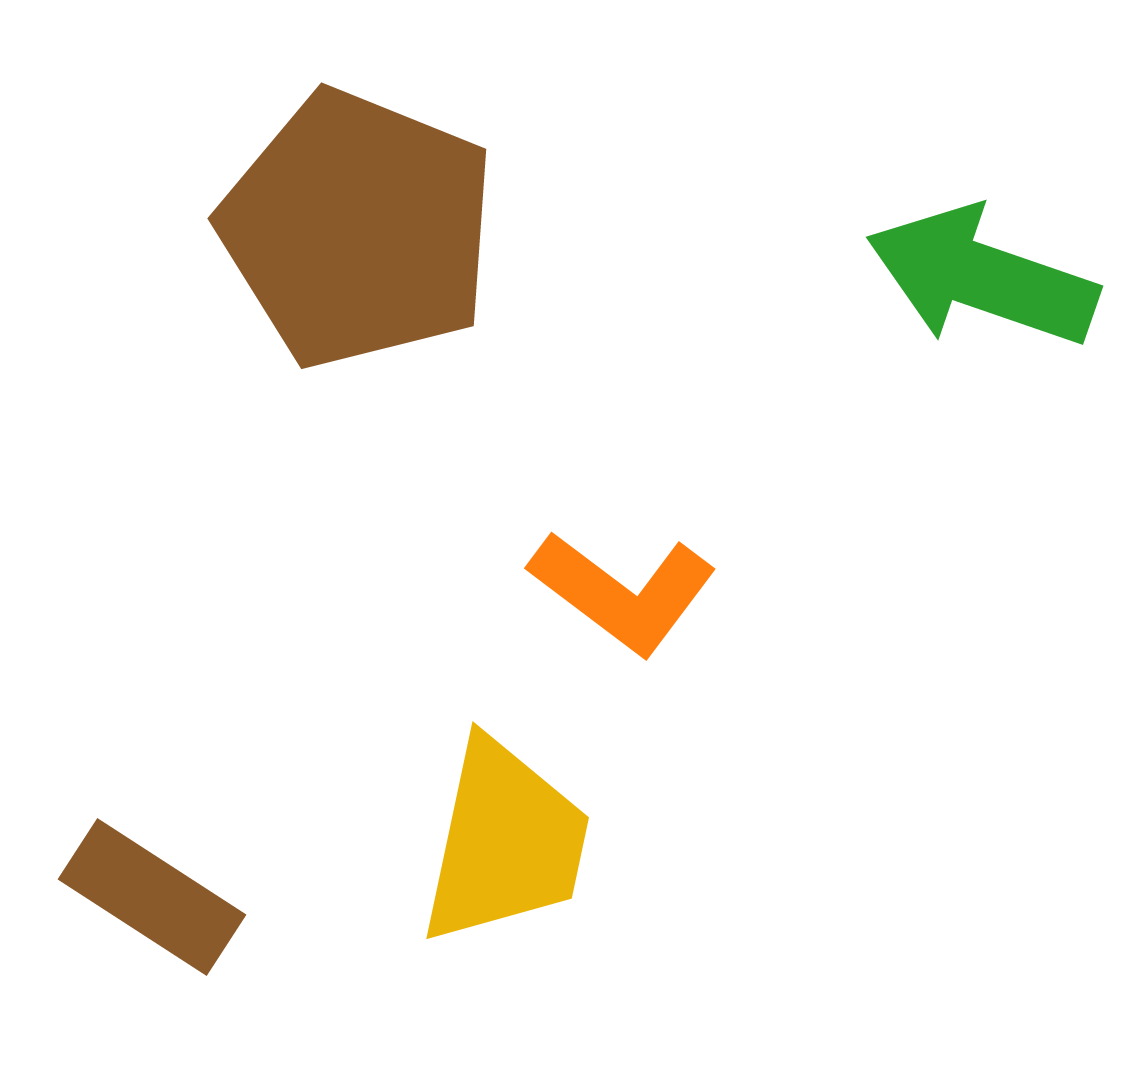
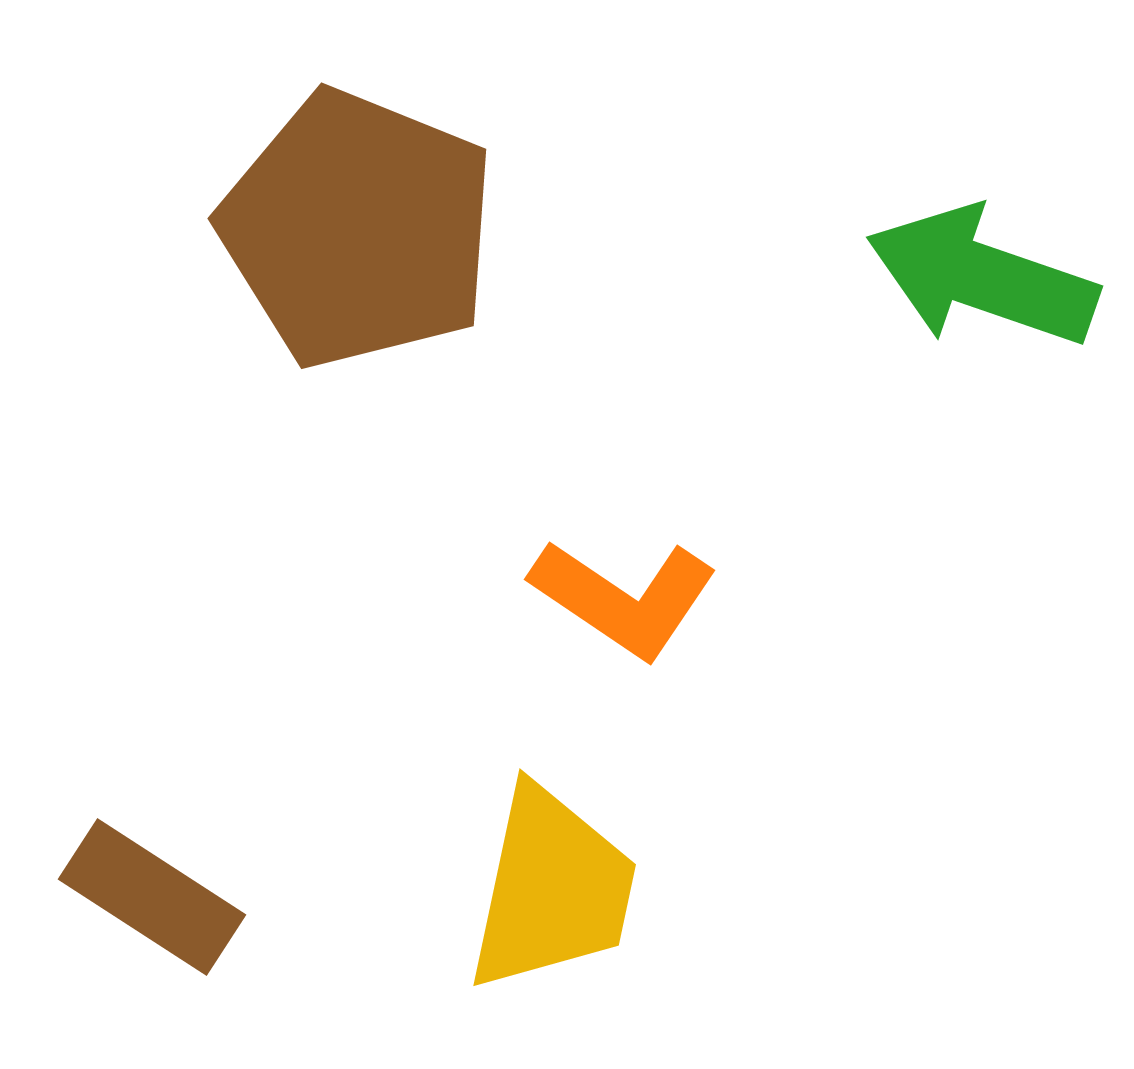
orange L-shape: moved 1 px right, 6 px down; rotated 3 degrees counterclockwise
yellow trapezoid: moved 47 px right, 47 px down
